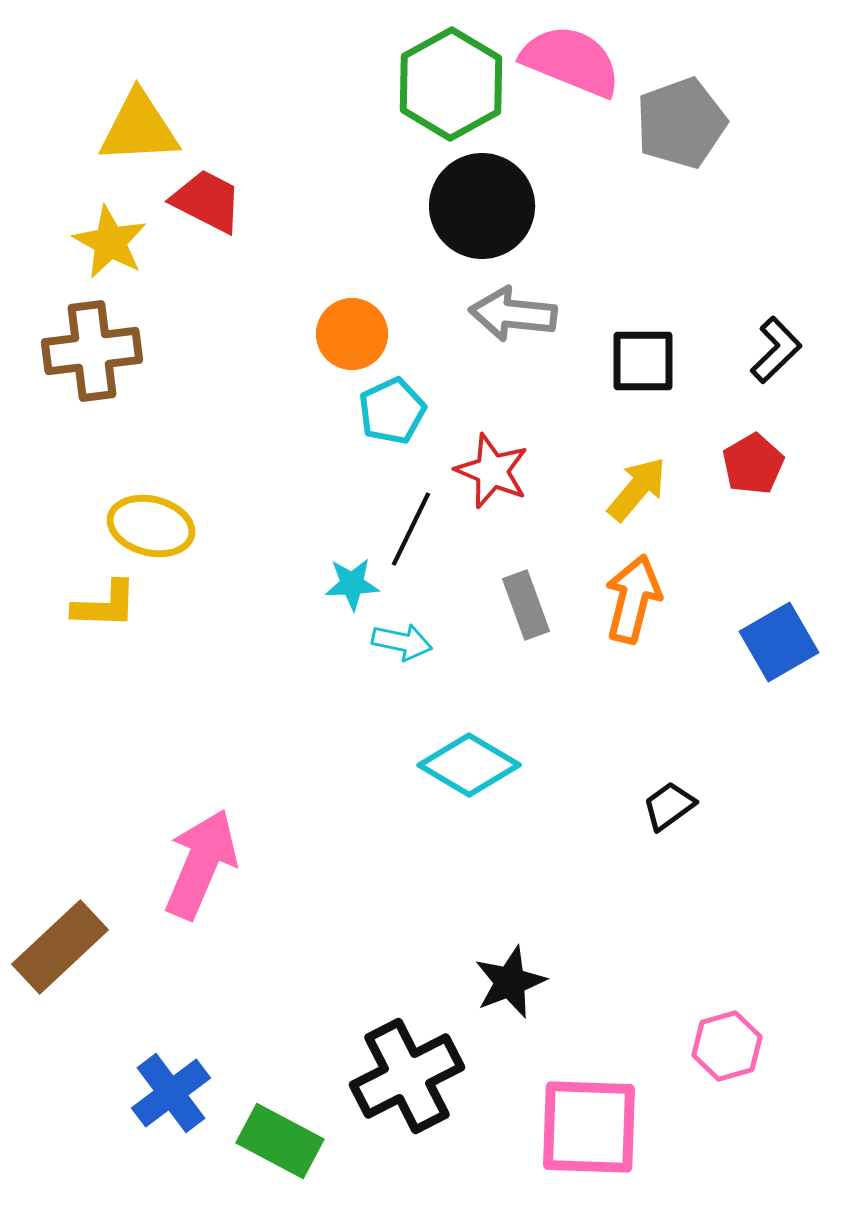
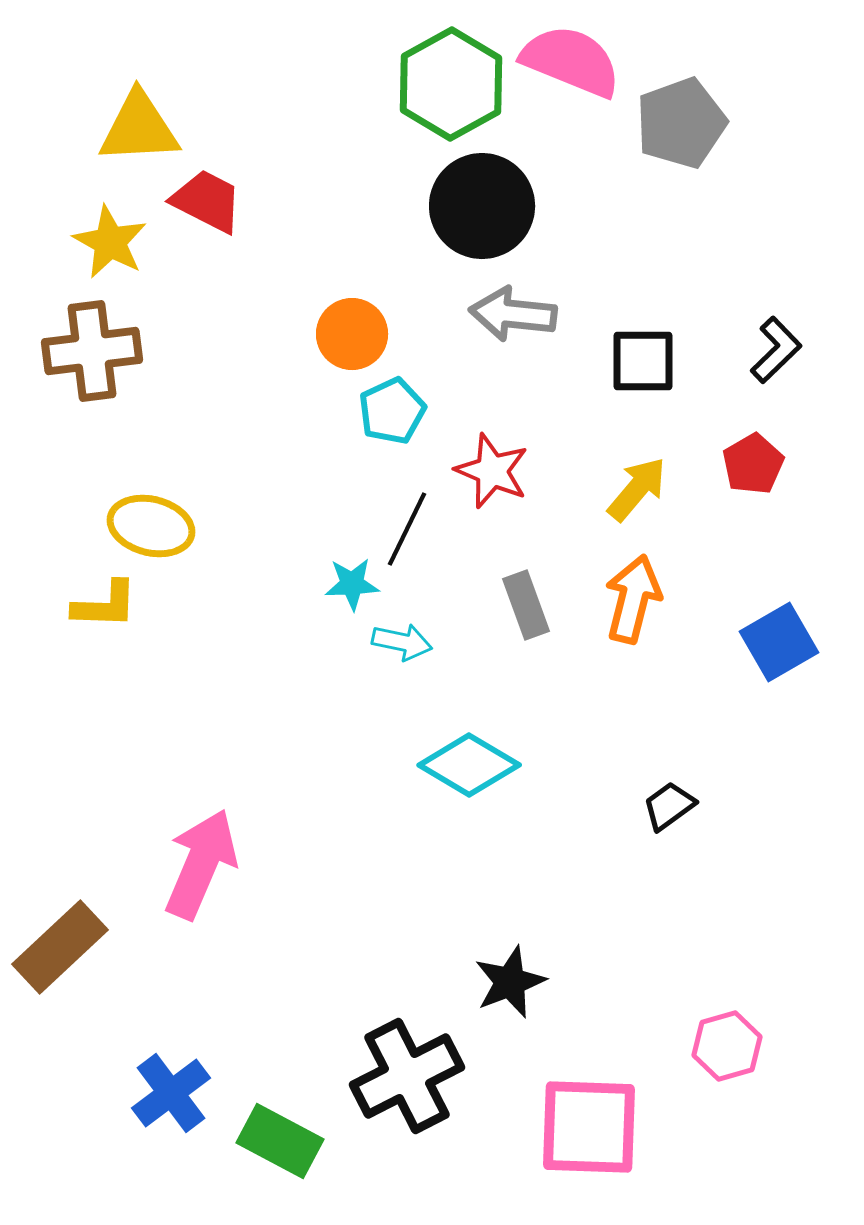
black line: moved 4 px left
